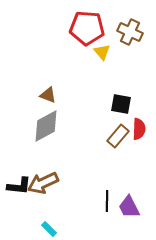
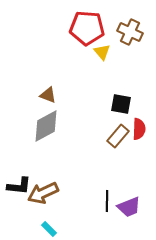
brown arrow: moved 10 px down
purple trapezoid: rotated 85 degrees counterclockwise
